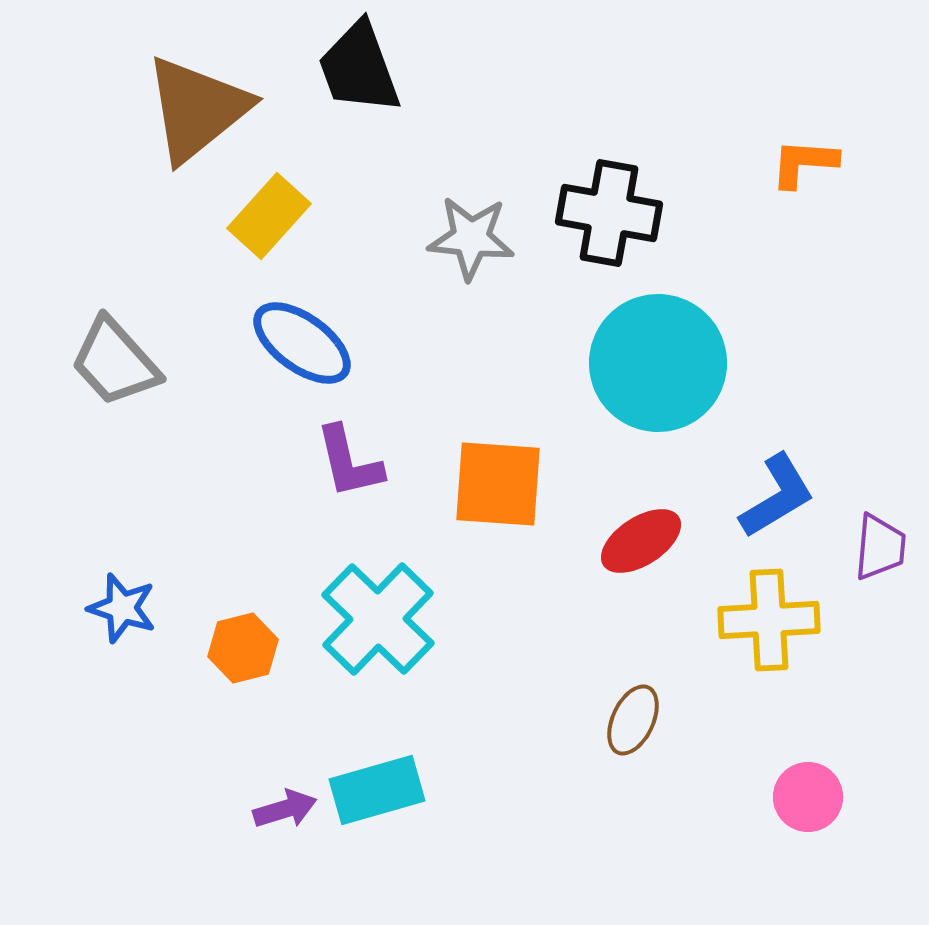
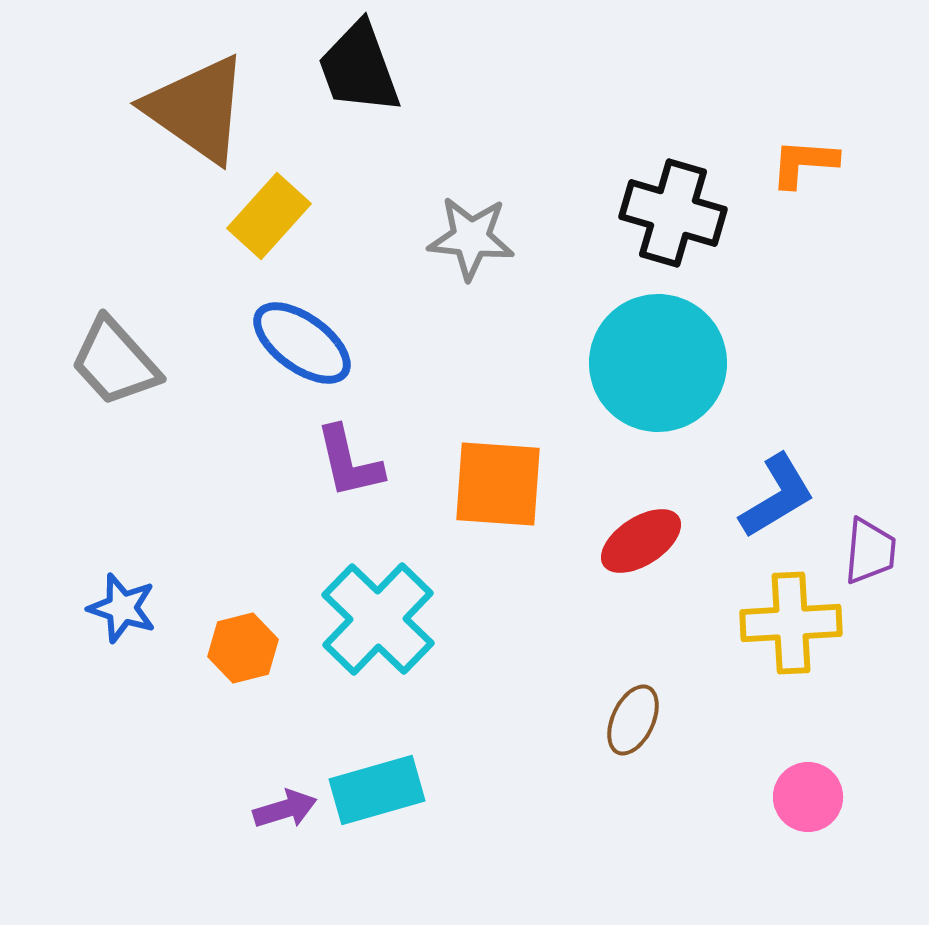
brown triangle: rotated 46 degrees counterclockwise
black cross: moved 64 px right; rotated 6 degrees clockwise
purple trapezoid: moved 10 px left, 4 px down
yellow cross: moved 22 px right, 3 px down
